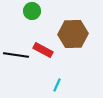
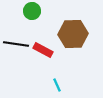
black line: moved 11 px up
cyan line: rotated 48 degrees counterclockwise
